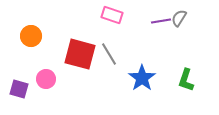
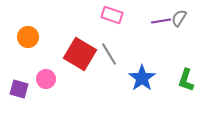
orange circle: moved 3 px left, 1 px down
red square: rotated 16 degrees clockwise
